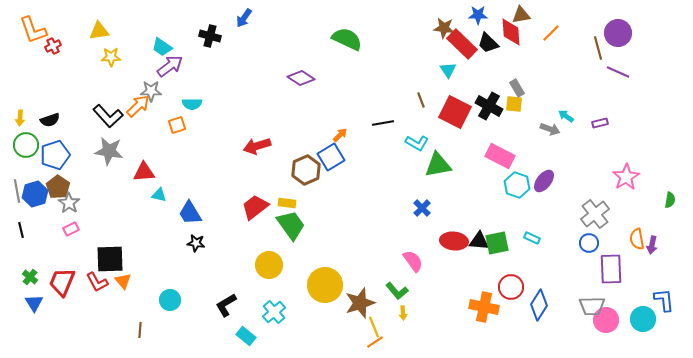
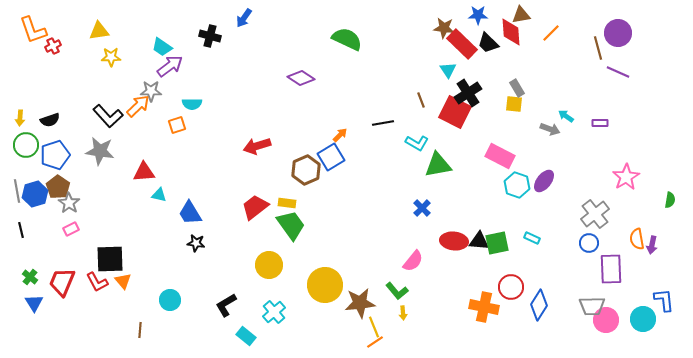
black cross at (489, 106): moved 21 px left, 13 px up; rotated 28 degrees clockwise
purple rectangle at (600, 123): rotated 14 degrees clockwise
gray star at (109, 151): moved 9 px left
pink semicircle at (413, 261): rotated 75 degrees clockwise
brown star at (360, 303): rotated 12 degrees clockwise
